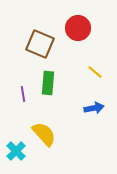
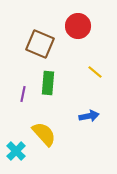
red circle: moved 2 px up
purple line: rotated 21 degrees clockwise
blue arrow: moved 5 px left, 8 px down
